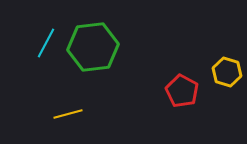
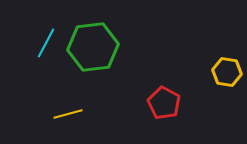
yellow hexagon: rotated 8 degrees counterclockwise
red pentagon: moved 18 px left, 12 px down
